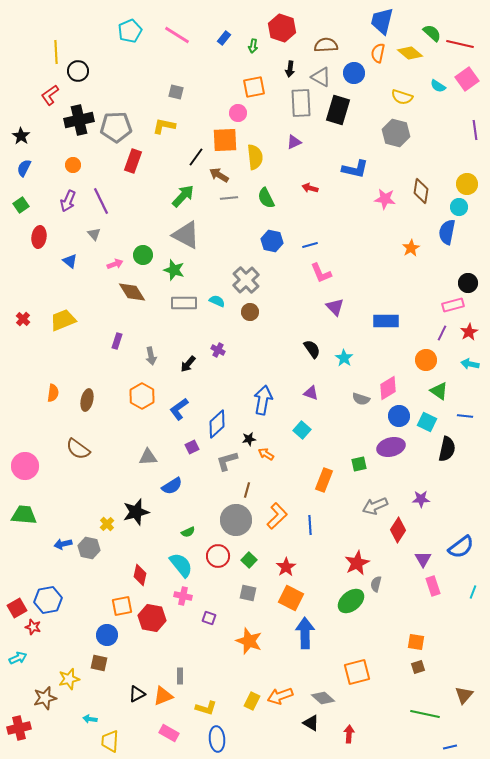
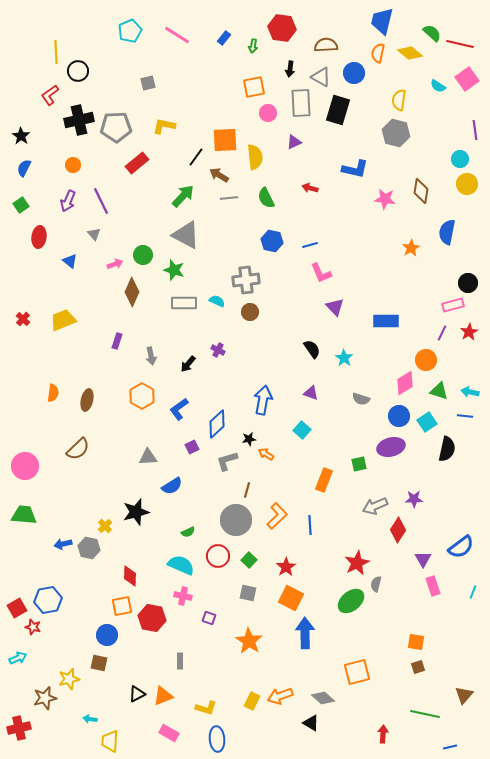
red hexagon at (282, 28): rotated 12 degrees counterclockwise
gray square at (176, 92): moved 28 px left, 9 px up; rotated 28 degrees counterclockwise
yellow semicircle at (402, 97): moved 3 px left, 3 px down; rotated 80 degrees clockwise
pink circle at (238, 113): moved 30 px right
red rectangle at (133, 161): moved 4 px right, 2 px down; rotated 30 degrees clockwise
cyan circle at (459, 207): moved 1 px right, 48 px up
gray cross at (246, 280): rotated 36 degrees clockwise
brown diamond at (132, 292): rotated 56 degrees clockwise
cyan arrow at (470, 364): moved 28 px down
pink diamond at (388, 388): moved 17 px right, 5 px up
green triangle at (439, 391): rotated 18 degrees counterclockwise
cyan square at (427, 422): rotated 30 degrees clockwise
brown semicircle at (78, 449): rotated 80 degrees counterclockwise
purple star at (421, 499): moved 7 px left
yellow cross at (107, 524): moved 2 px left, 2 px down
cyan semicircle at (181, 565): rotated 28 degrees counterclockwise
red diamond at (140, 575): moved 10 px left, 1 px down; rotated 10 degrees counterclockwise
orange star at (249, 641): rotated 12 degrees clockwise
gray rectangle at (180, 676): moved 15 px up
red arrow at (349, 734): moved 34 px right
